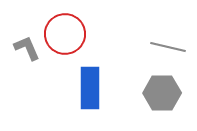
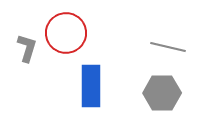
red circle: moved 1 px right, 1 px up
gray L-shape: rotated 40 degrees clockwise
blue rectangle: moved 1 px right, 2 px up
